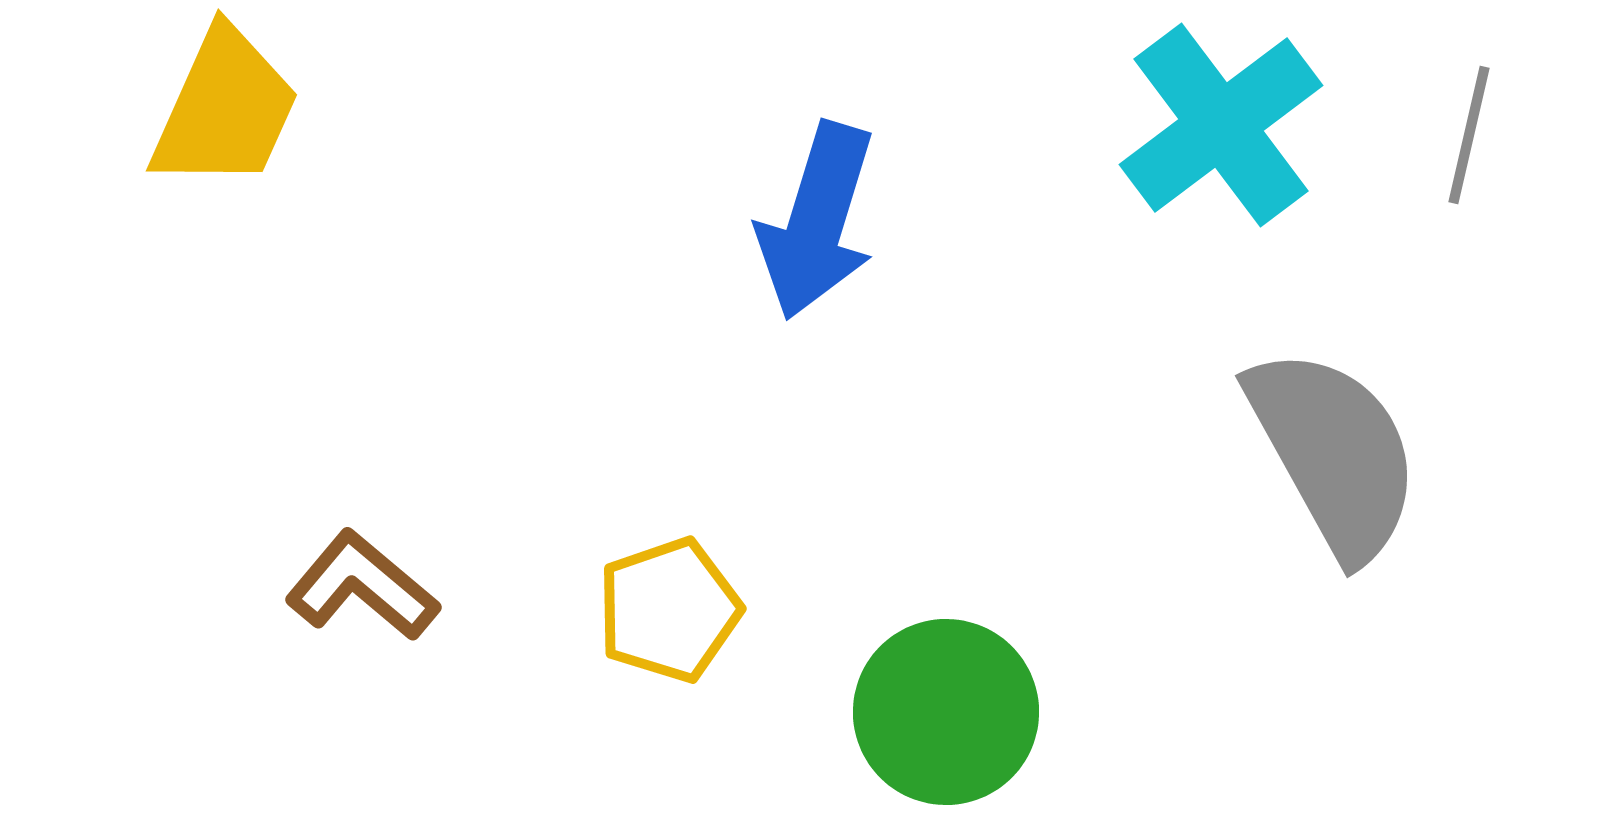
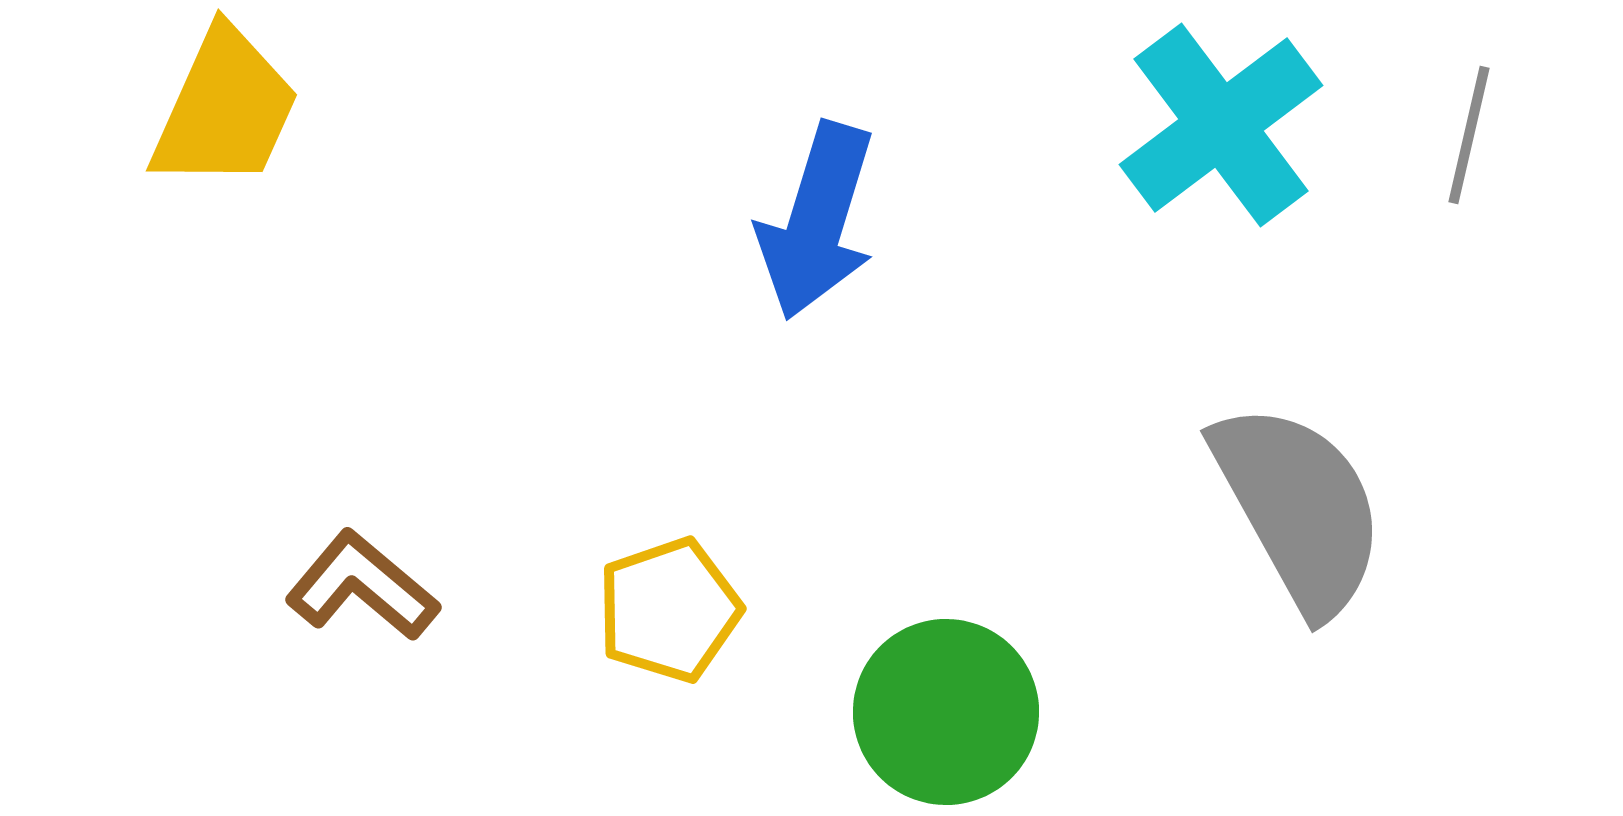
gray semicircle: moved 35 px left, 55 px down
